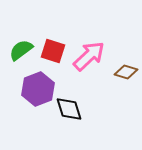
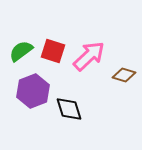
green semicircle: moved 1 px down
brown diamond: moved 2 px left, 3 px down
purple hexagon: moved 5 px left, 2 px down
